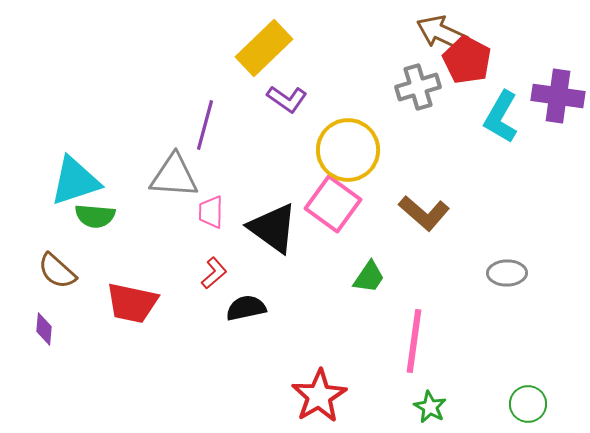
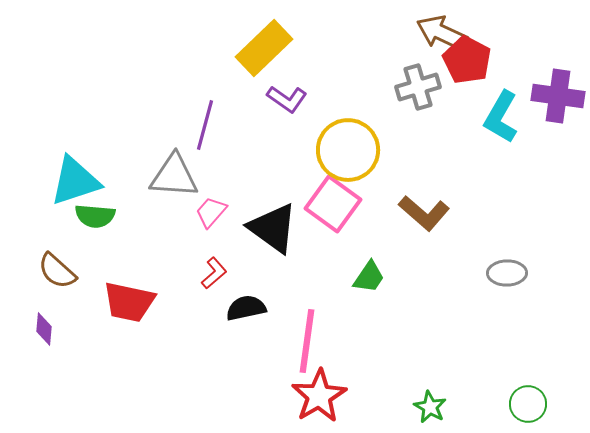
pink trapezoid: rotated 40 degrees clockwise
red trapezoid: moved 3 px left, 1 px up
pink line: moved 107 px left
